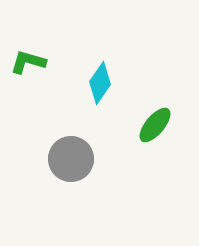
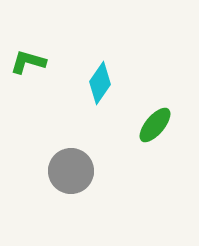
gray circle: moved 12 px down
